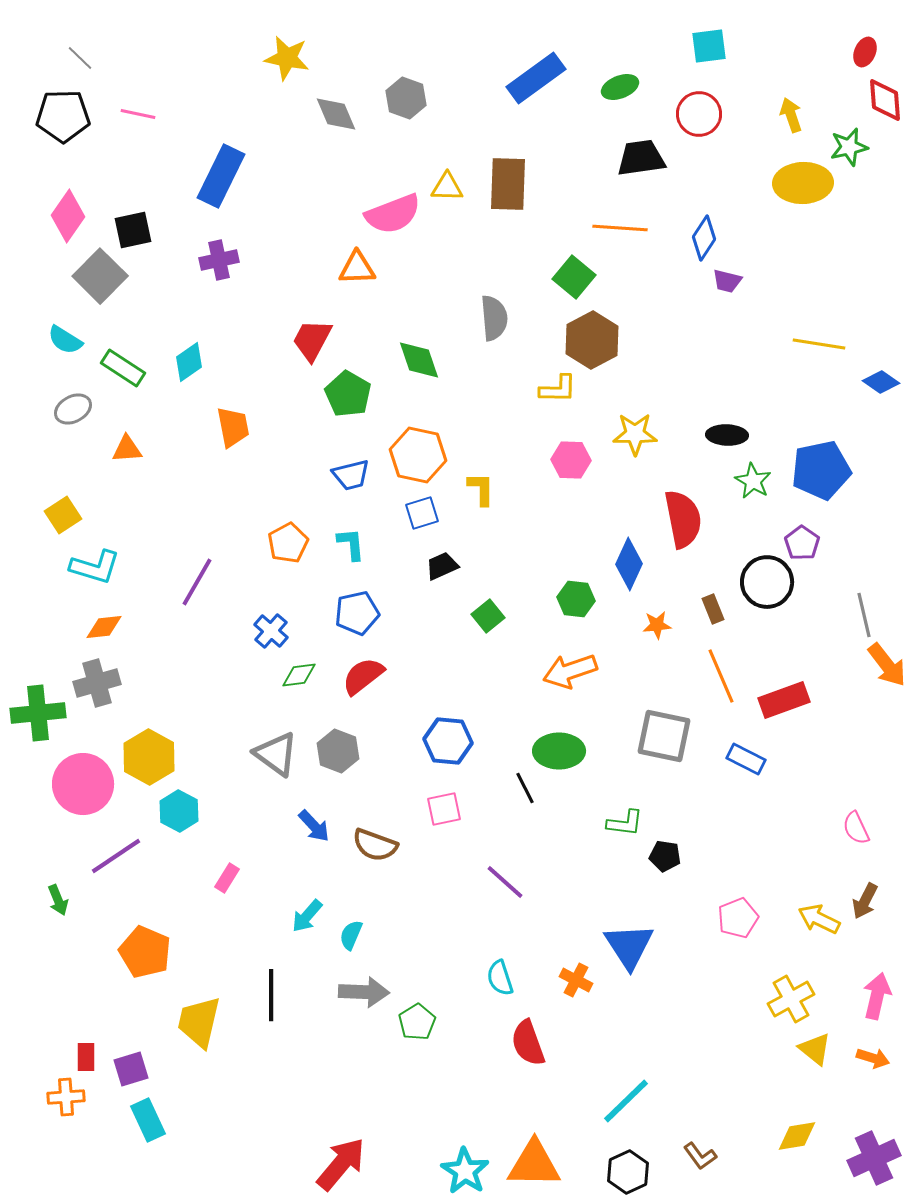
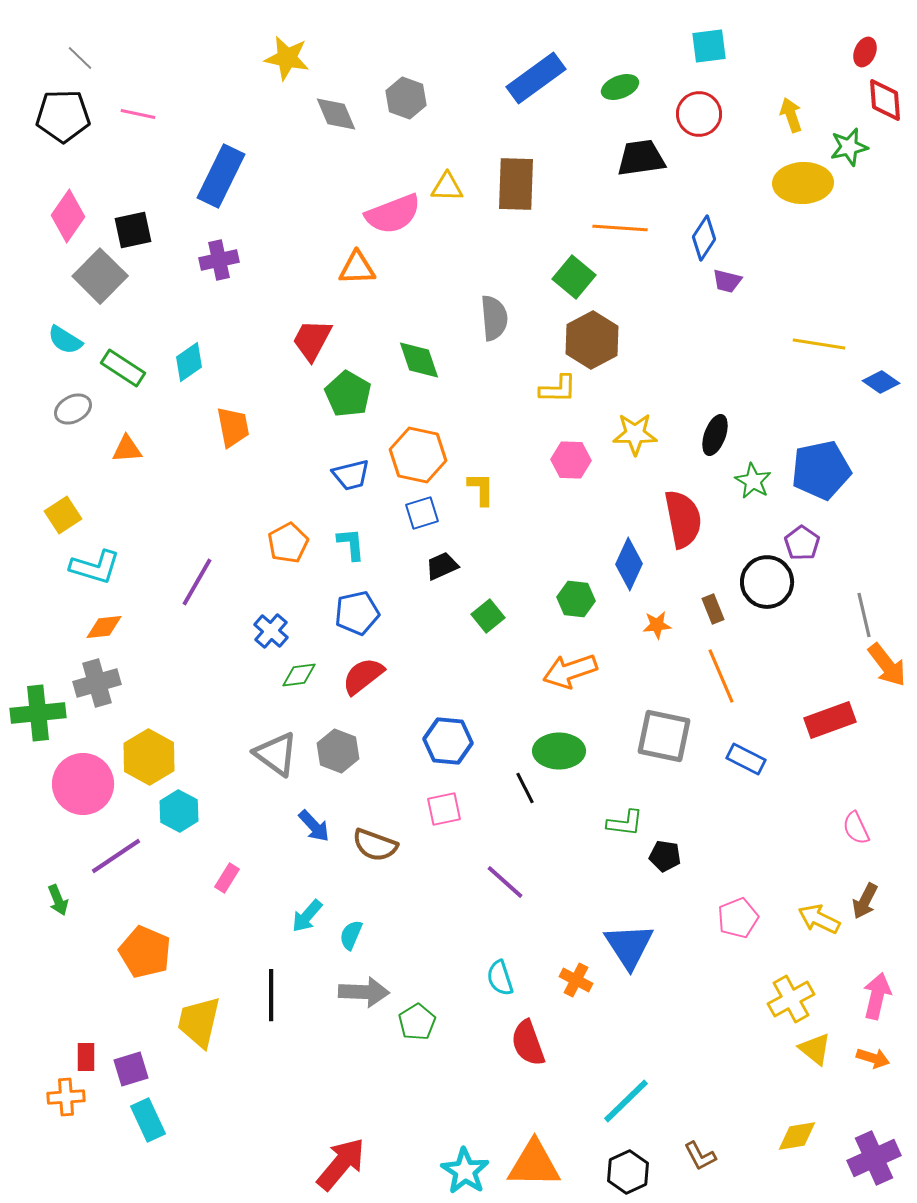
brown rectangle at (508, 184): moved 8 px right
black ellipse at (727, 435): moved 12 px left; rotated 72 degrees counterclockwise
red rectangle at (784, 700): moved 46 px right, 20 px down
brown L-shape at (700, 1156): rotated 8 degrees clockwise
